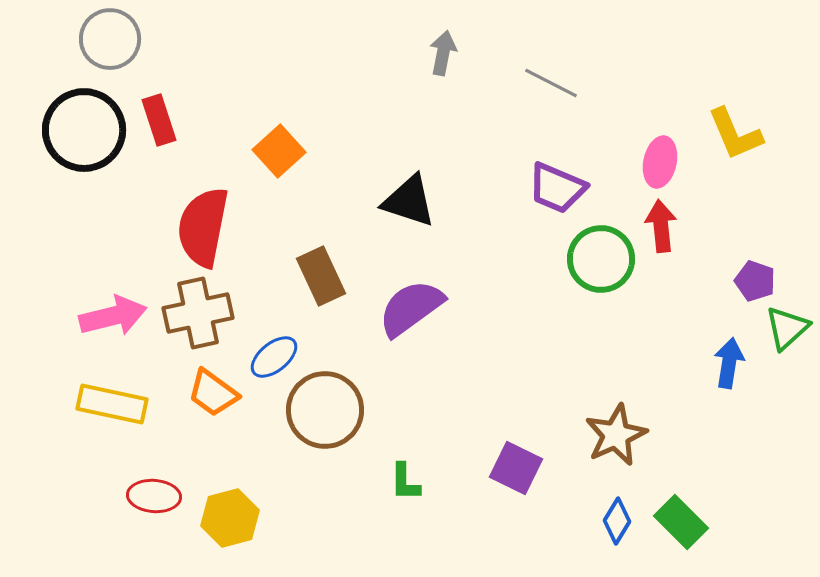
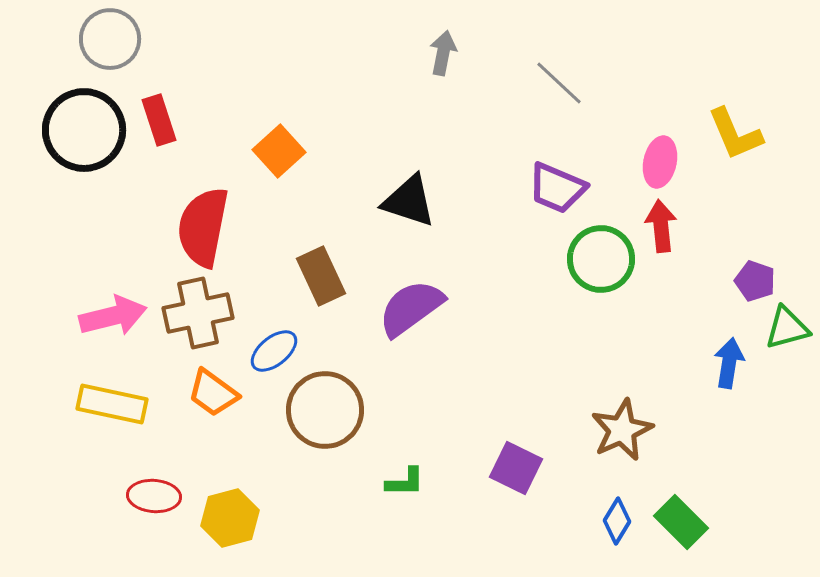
gray line: moved 8 px right; rotated 16 degrees clockwise
green triangle: rotated 27 degrees clockwise
blue ellipse: moved 6 px up
brown star: moved 6 px right, 5 px up
green L-shape: rotated 90 degrees counterclockwise
